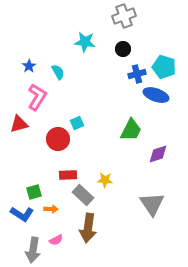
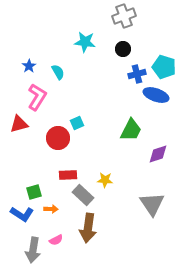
red circle: moved 1 px up
